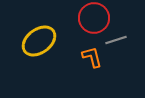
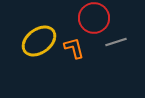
gray line: moved 2 px down
orange L-shape: moved 18 px left, 9 px up
